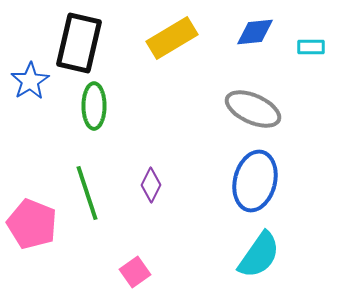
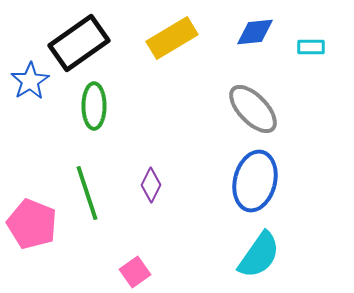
black rectangle: rotated 42 degrees clockwise
gray ellipse: rotated 22 degrees clockwise
